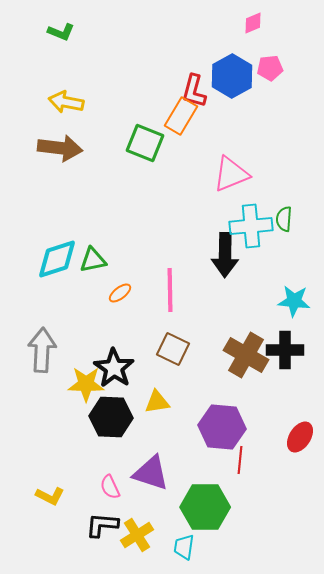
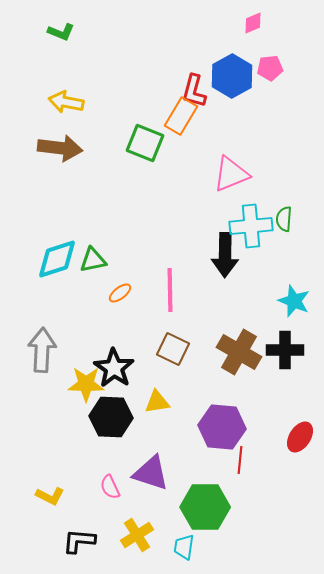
cyan star: rotated 16 degrees clockwise
brown cross: moved 7 px left, 3 px up
black L-shape: moved 23 px left, 16 px down
